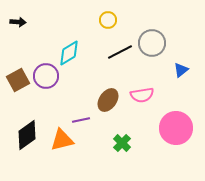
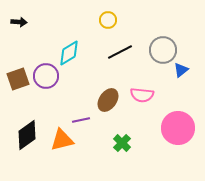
black arrow: moved 1 px right
gray circle: moved 11 px right, 7 px down
brown square: moved 1 px up; rotated 10 degrees clockwise
pink semicircle: rotated 15 degrees clockwise
pink circle: moved 2 px right
